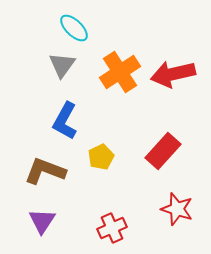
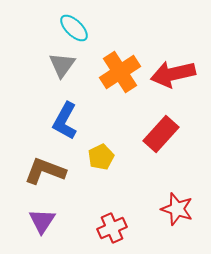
red rectangle: moved 2 px left, 17 px up
